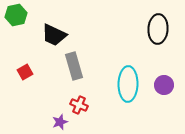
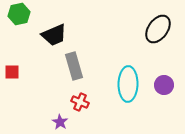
green hexagon: moved 3 px right, 1 px up
black ellipse: rotated 32 degrees clockwise
black trapezoid: rotated 48 degrees counterclockwise
red square: moved 13 px left; rotated 28 degrees clockwise
red cross: moved 1 px right, 3 px up
purple star: rotated 21 degrees counterclockwise
